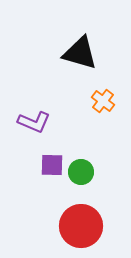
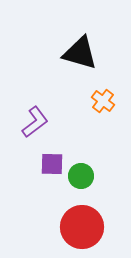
purple L-shape: moved 1 px right; rotated 60 degrees counterclockwise
purple square: moved 1 px up
green circle: moved 4 px down
red circle: moved 1 px right, 1 px down
